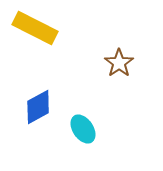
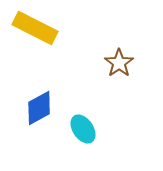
blue diamond: moved 1 px right, 1 px down
